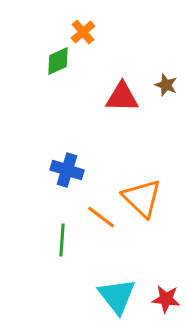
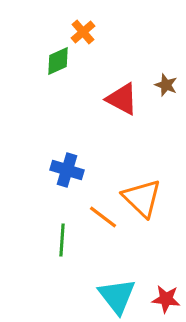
red triangle: moved 2 px down; rotated 27 degrees clockwise
orange line: moved 2 px right
